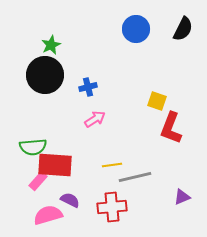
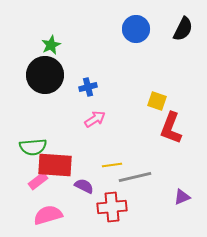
pink rectangle: rotated 12 degrees clockwise
purple semicircle: moved 14 px right, 14 px up
